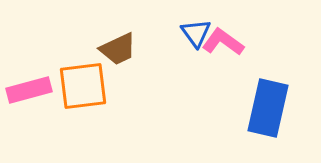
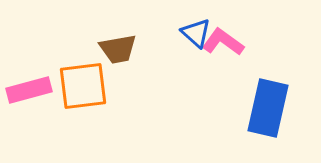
blue triangle: rotated 12 degrees counterclockwise
brown trapezoid: rotated 15 degrees clockwise
